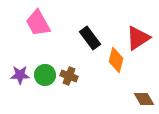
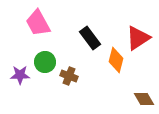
green circle: moved 13 px up
